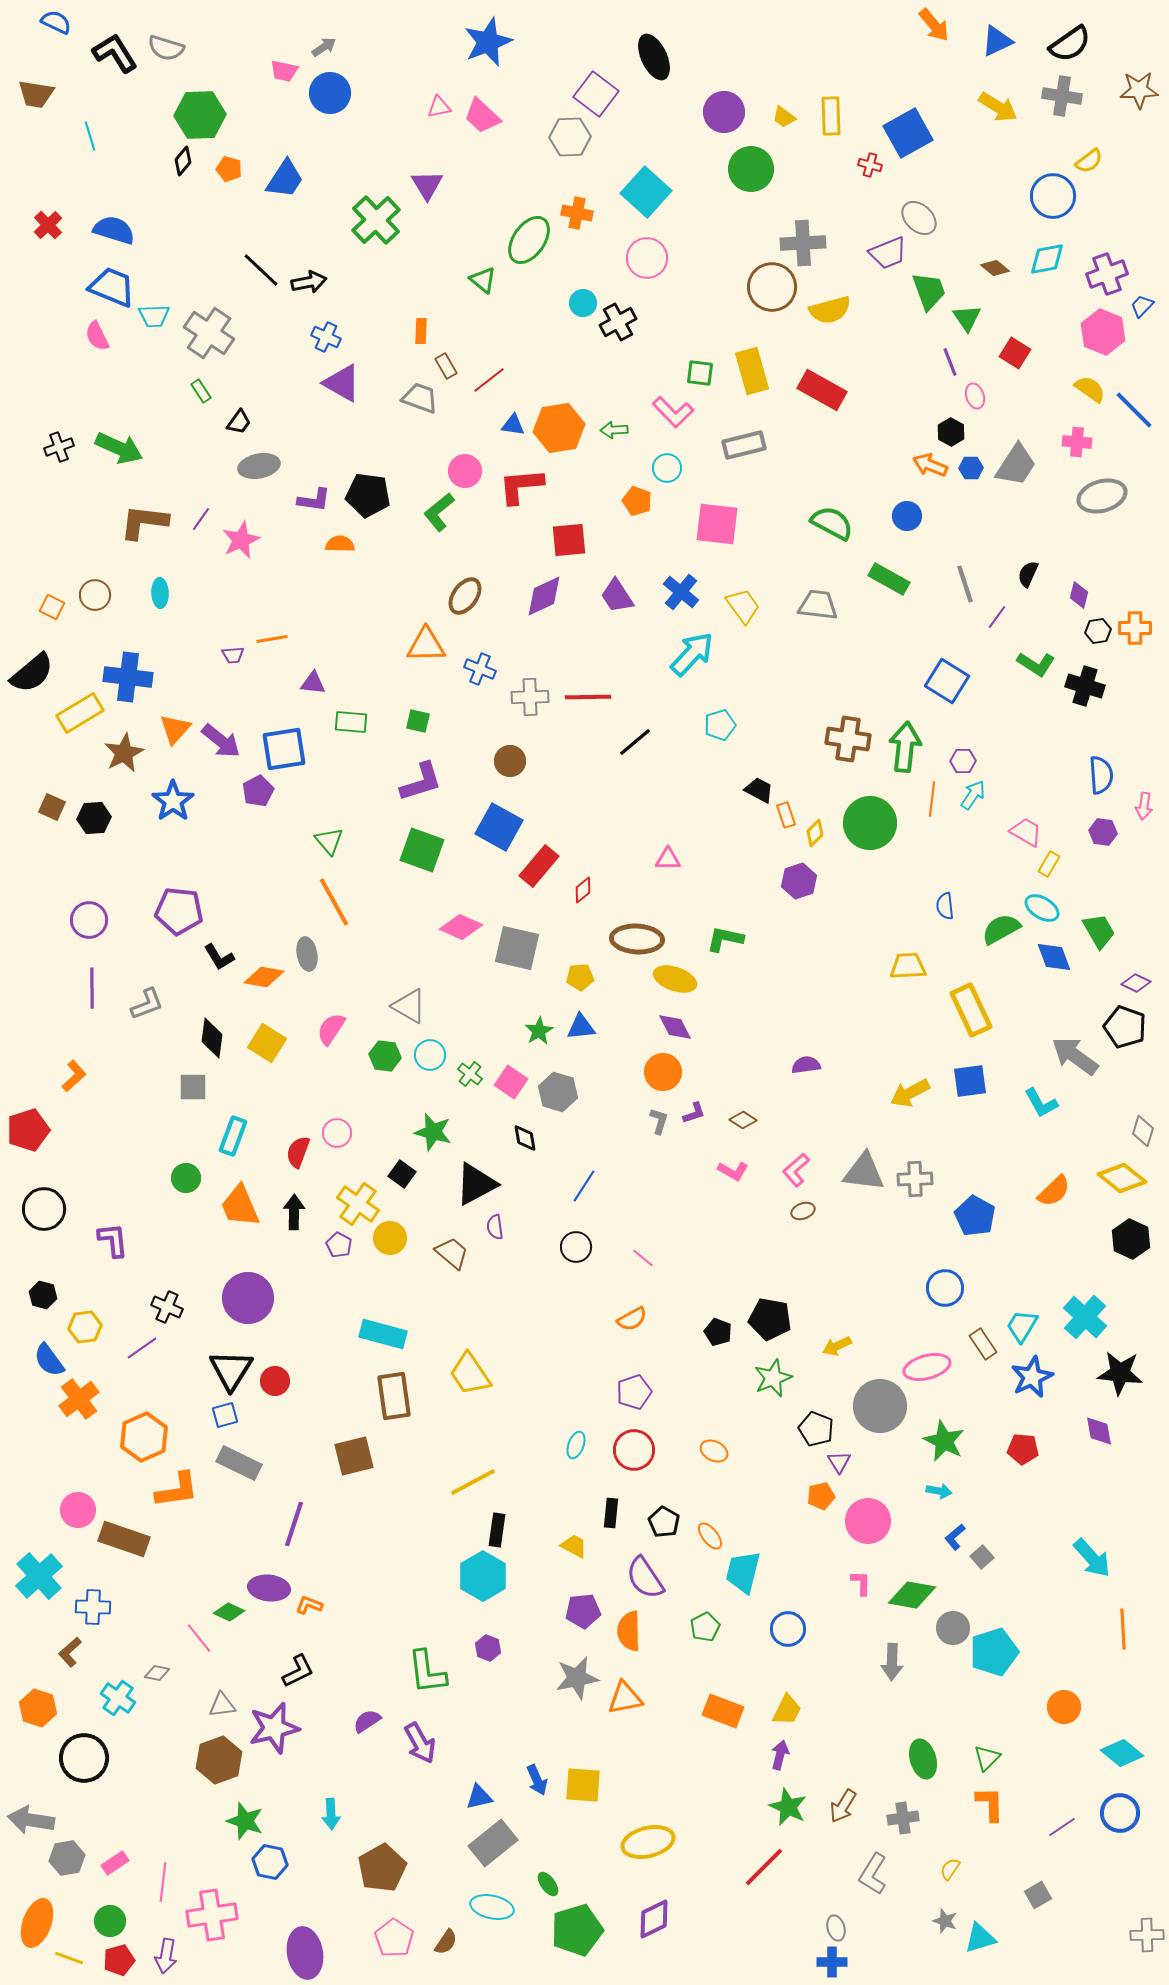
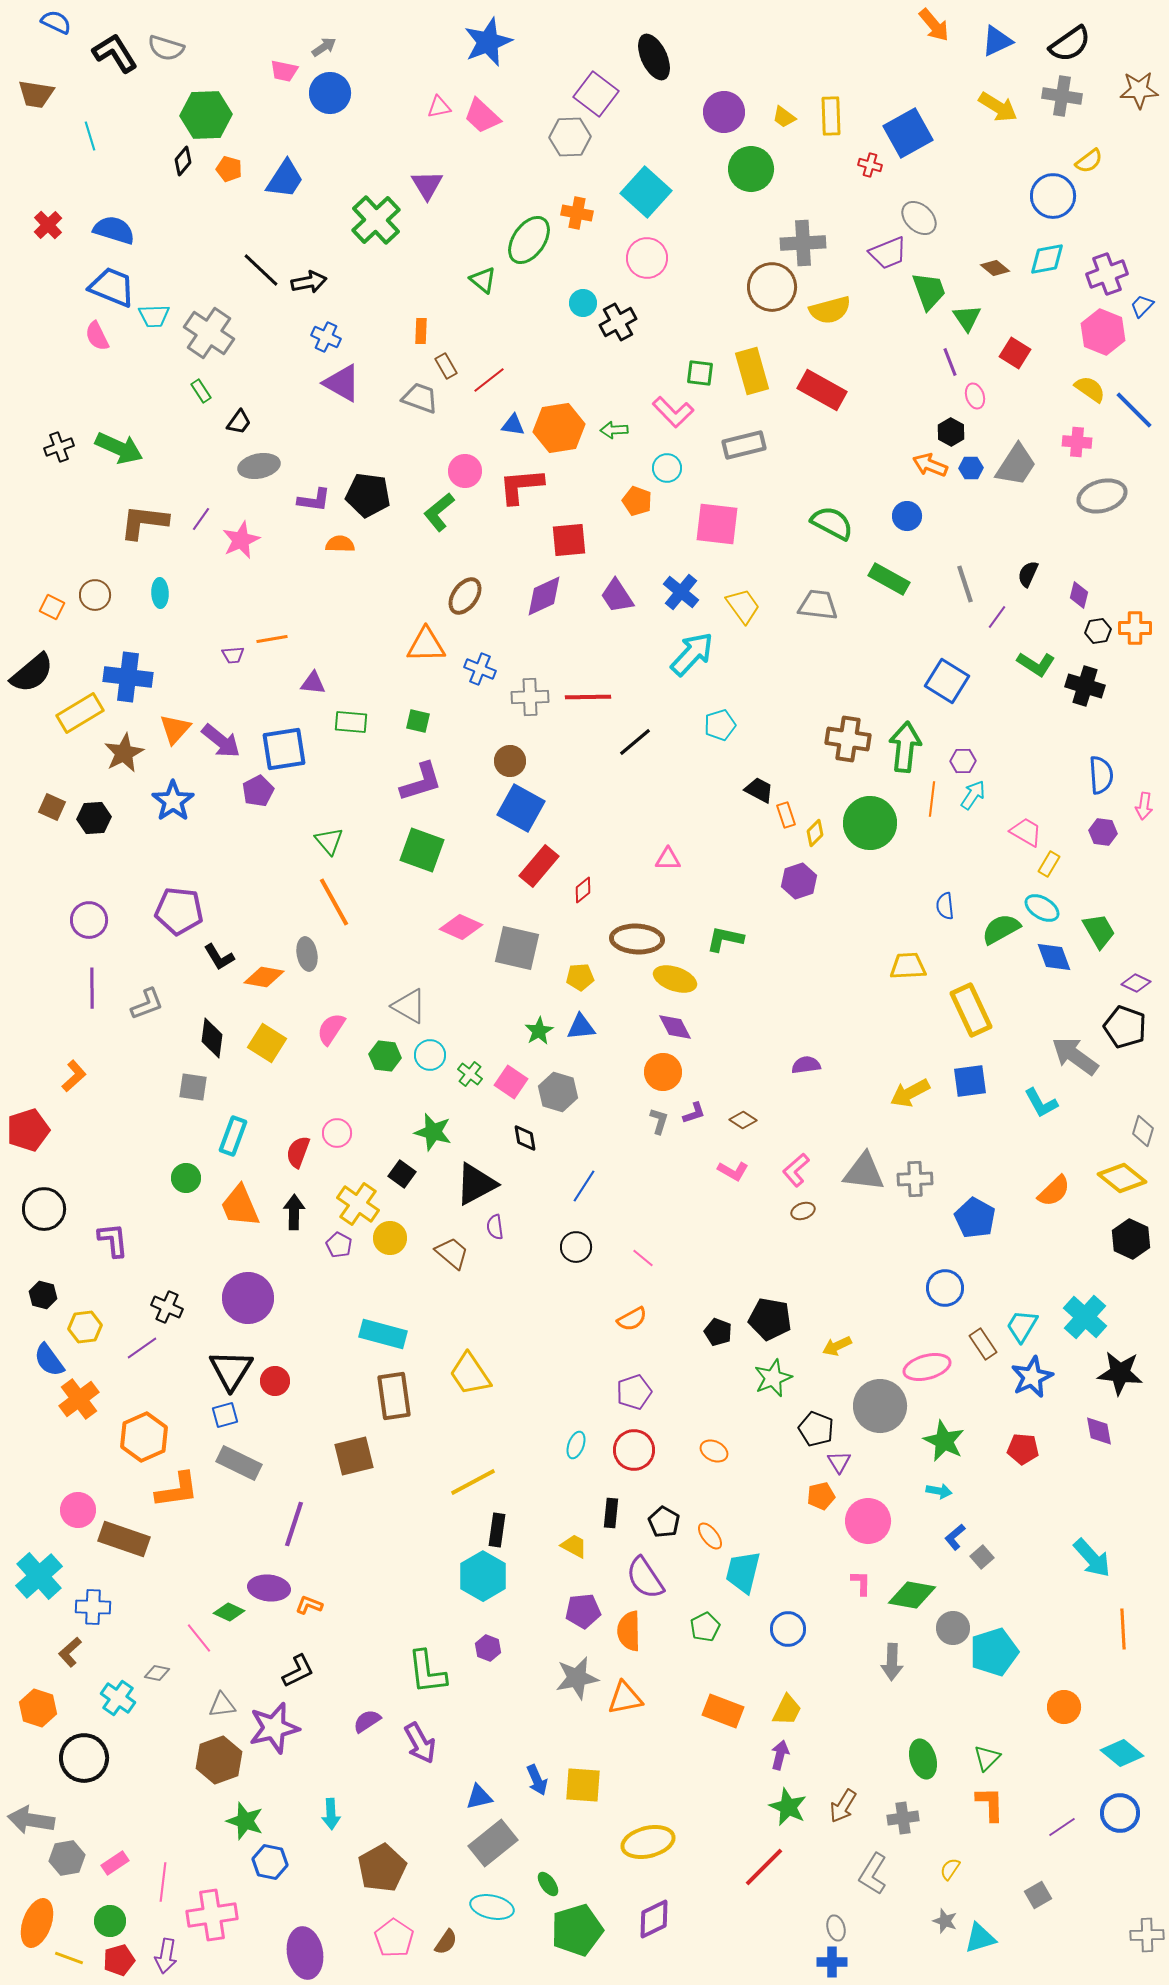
green hexagon at (200, 115): moved 6 px right
blue square at (499, 827): moved 22 px right, 19 px up
gray square at (193, 1087): rotated 8 degrees clockwise
blue pentagon at (975, 1216): moved 2 px down
